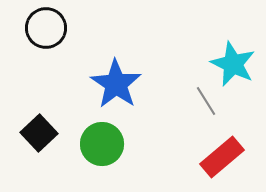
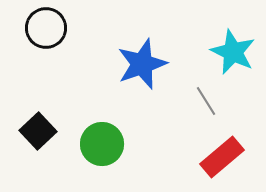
cyan star: moved 12 px up
blue star: moved 26 px right, 20 px up; rotated 18 degrees clockwise
black square: moved 1 px left, 2 px up
